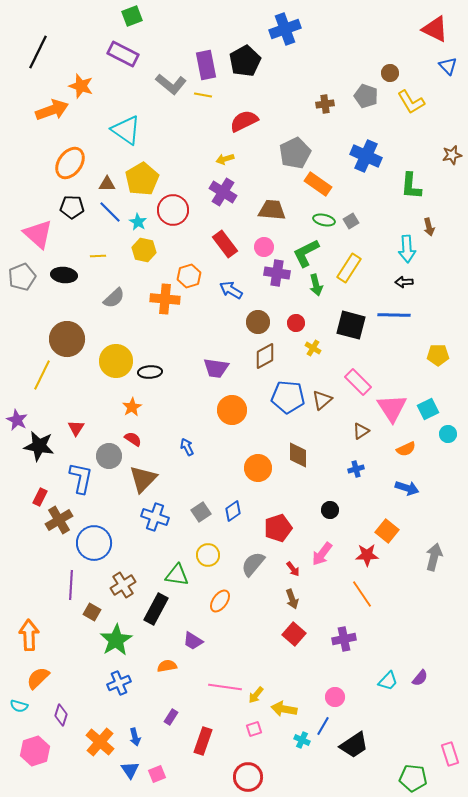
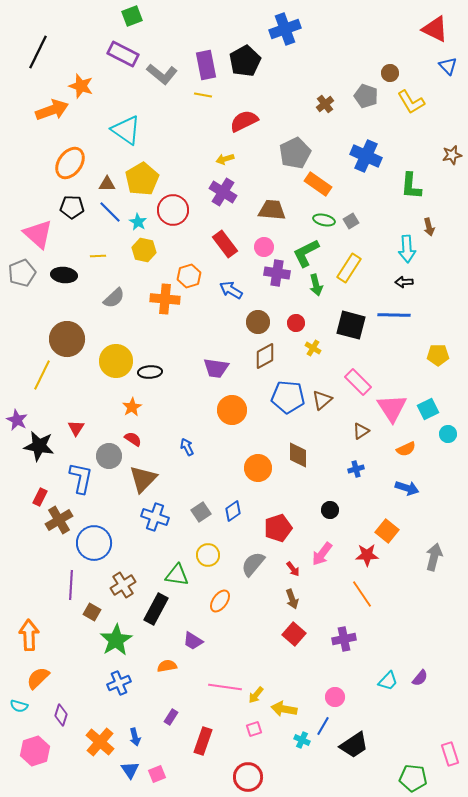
gray L-shape at (171, 84): moved 9 px left, 10 px up
brown cross at (325, 104): rotated 30 degrees counterclockwise
gray pentagon at (22, 277): moved 4 px up
